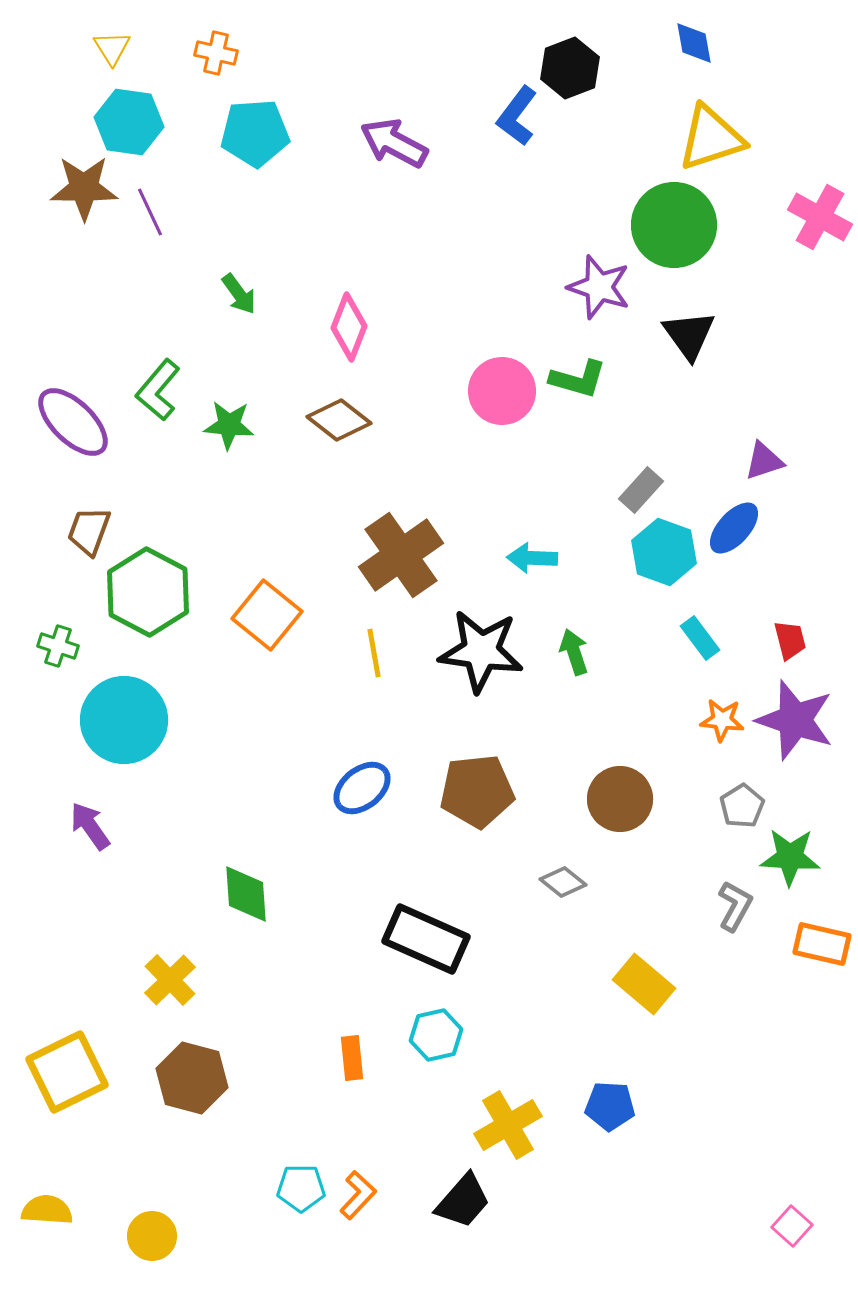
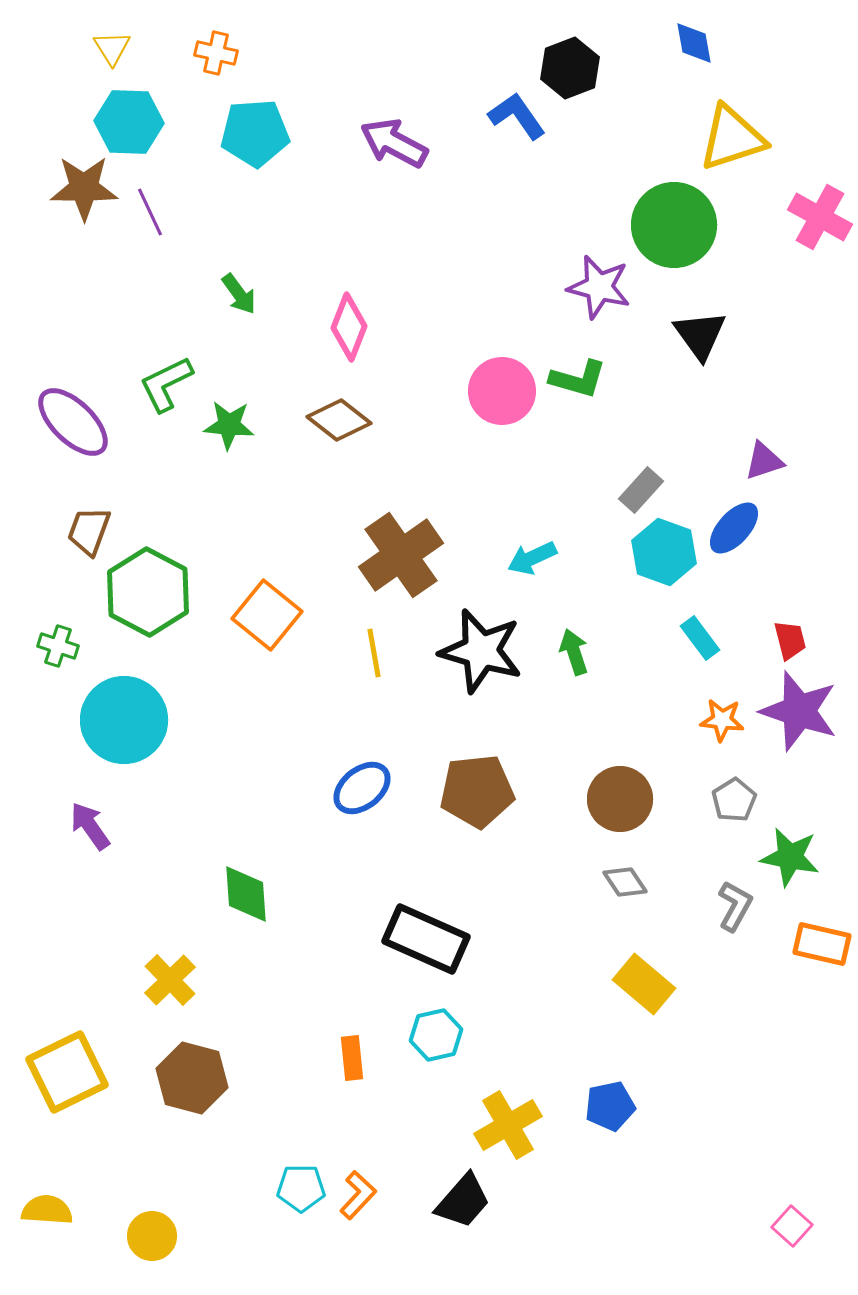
blue L-shape at (517, 116): rotated 108 degrees clockwise
cyan hexagon at (129, 122): rotated 6 degrees counterclockwise
yellow triangle at (711, 138): moved 21 px right
purple star at (599, 287): rotated 4 degrees counterclockwise
black triangle at (689, 335): moved 11 px right
green L-shape at (158, 390): moved 8 px right, 6 px up; rotated 24 degrees clockwise
cyan arrow at (532, 558): rotated 27 degrees counterclockwise
black star at (481, 651): rotated 8 degrees clockwise
purple star at (795, 720): moved 4 px right, 9 px up
gray pentagon at (742, 806): moved 8 px left, 6 px up
green star at (790, 857): rotated 8 degrees clockwise
gray diamond at (563, 882): moved 62 px right; rotated 18 degrees clockwise
blue pentagon at (610, 1106): rotated 15 degrees counterclockwise
